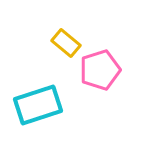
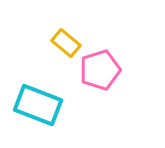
cyan rectangle: rotated 39 degrees clockwise
